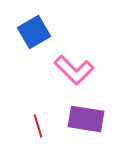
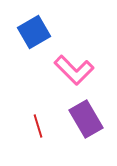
purple rectangle: rotated 51 degrees clockwise
